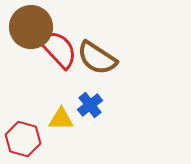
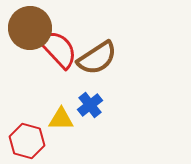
brown circle: moved 1 px left, 1 px down
brown semicircle: rotated 66 degrees counterclockwise
red hexagon: moved 4 px right, 2 px down
